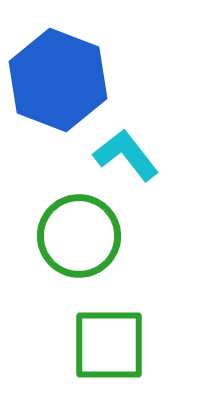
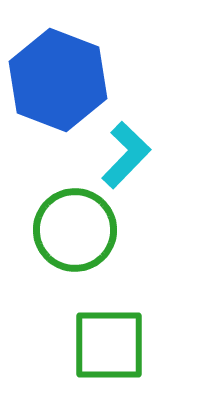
cyan L-shape: rotated 82 degrees clockwise
green circle: moved 4 px left, 6 px up
